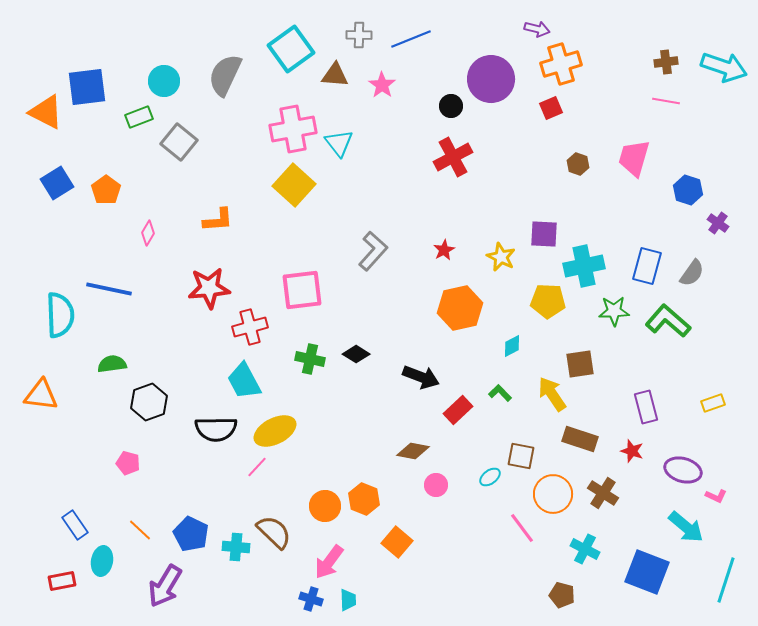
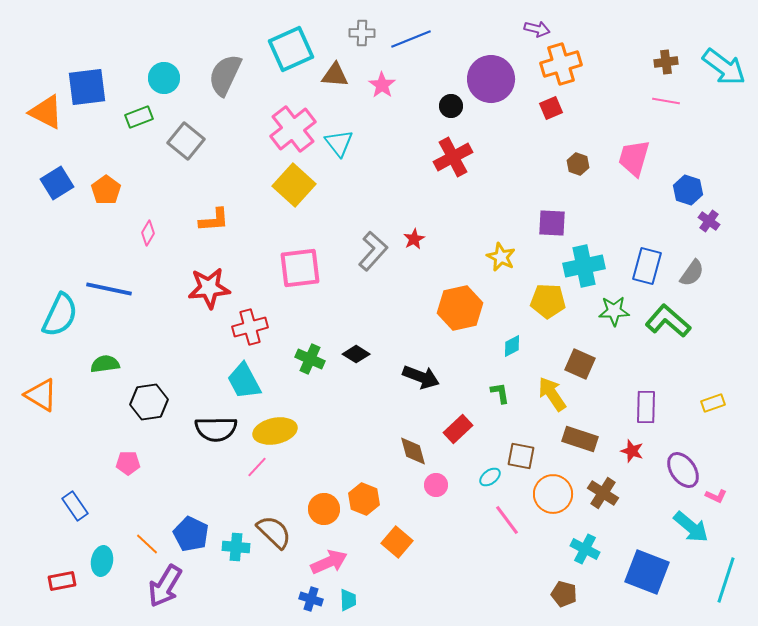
gray cross at (359, 35): moved 3 px right, 2 px up
cyan square at (291, 49): rotated 12 degrees clockwise
cyan arrow at (724, 67): rotated 18 degrees clockwise
cyan circle at (164, 81): moved 3 px up
pink cross at (293, 129): rotated 27 degrees counterclockwise
gray square at (179, 142): moved 7 px right, 1 px up
orange L-shape at (218, 220): moved 4 px left
purple cross at (718, 223): moved 9 px left, 2 px up
purple square at (544, 234): moved 8 px right, 11 px up
red star at (444, 250): moved 30 px left, 11 px up
pink square at (302, 290): moved 2 px left, 22 px up
cyan semicircle at (60, 315): rotated 27 degrees clockwise
green cross at (310, 359): rotated 12 degrees clockwise
green semicircle at (112, 364): moved 7 px left
brown square at (580, 364): rotated 32 degrees clockwise
green L-shape at (500, 393): rotated 35 degrees clockwise
orange triangle at (41, 395): rotated 24 degrees clockwise
black hexagon at (149, 402): rotated 12 degrees clockwise
purple rectangle at (646, 407): rotated 16 degrees clockwise
red rectangle at (458, 410): moved 19 px down
yellow ellipse at (275, 431): rotated 15 degrees clockwise
brown diamond at (413, 451): rotated 64 degrees clockwise
pink pentagon at (128, 463): rotated 15 degrees counterclockwise
purple ellipse at (683, 470): rotated 39 degrees clockwise
orange circle at (325, 506): moved 1 px left, 3 px down
blue rectangle at (75, 525): moved 19 px up
cyan arrow at (686, 527): moved 5 px right
pink line at (522, 528): moved 15 px left, 8 px up
orange line at (140, 530): moved 7 px right, 14 px down
pink arrow at (329, 562): rotated 150 degrees counterclockwise
brown pentagon at (562, 595): moved 2 px right, 1 px up
